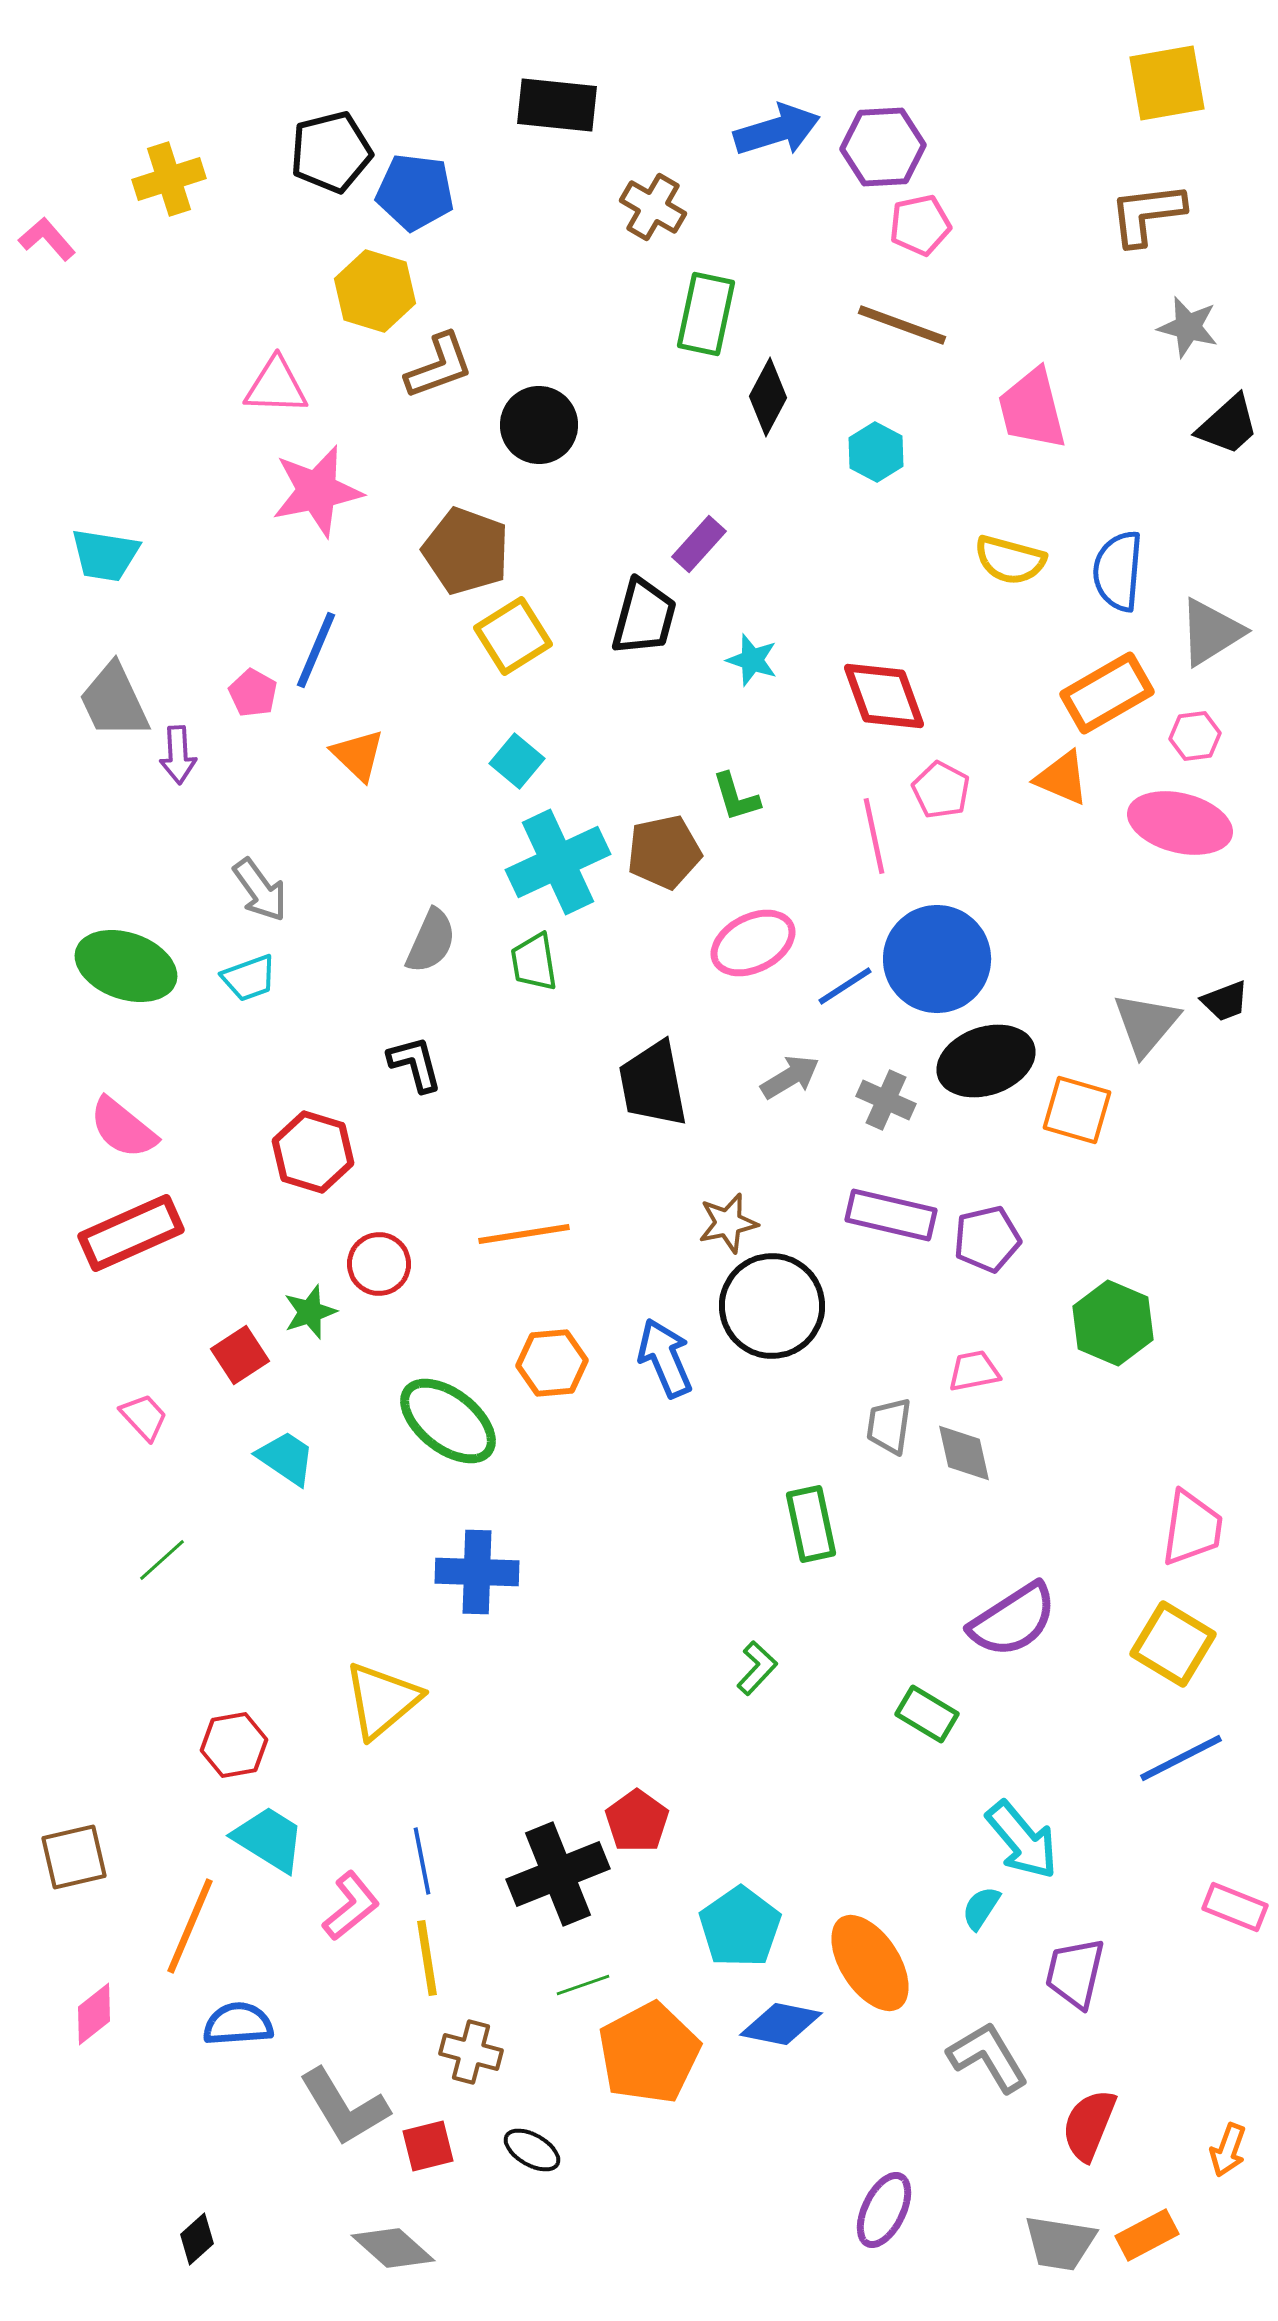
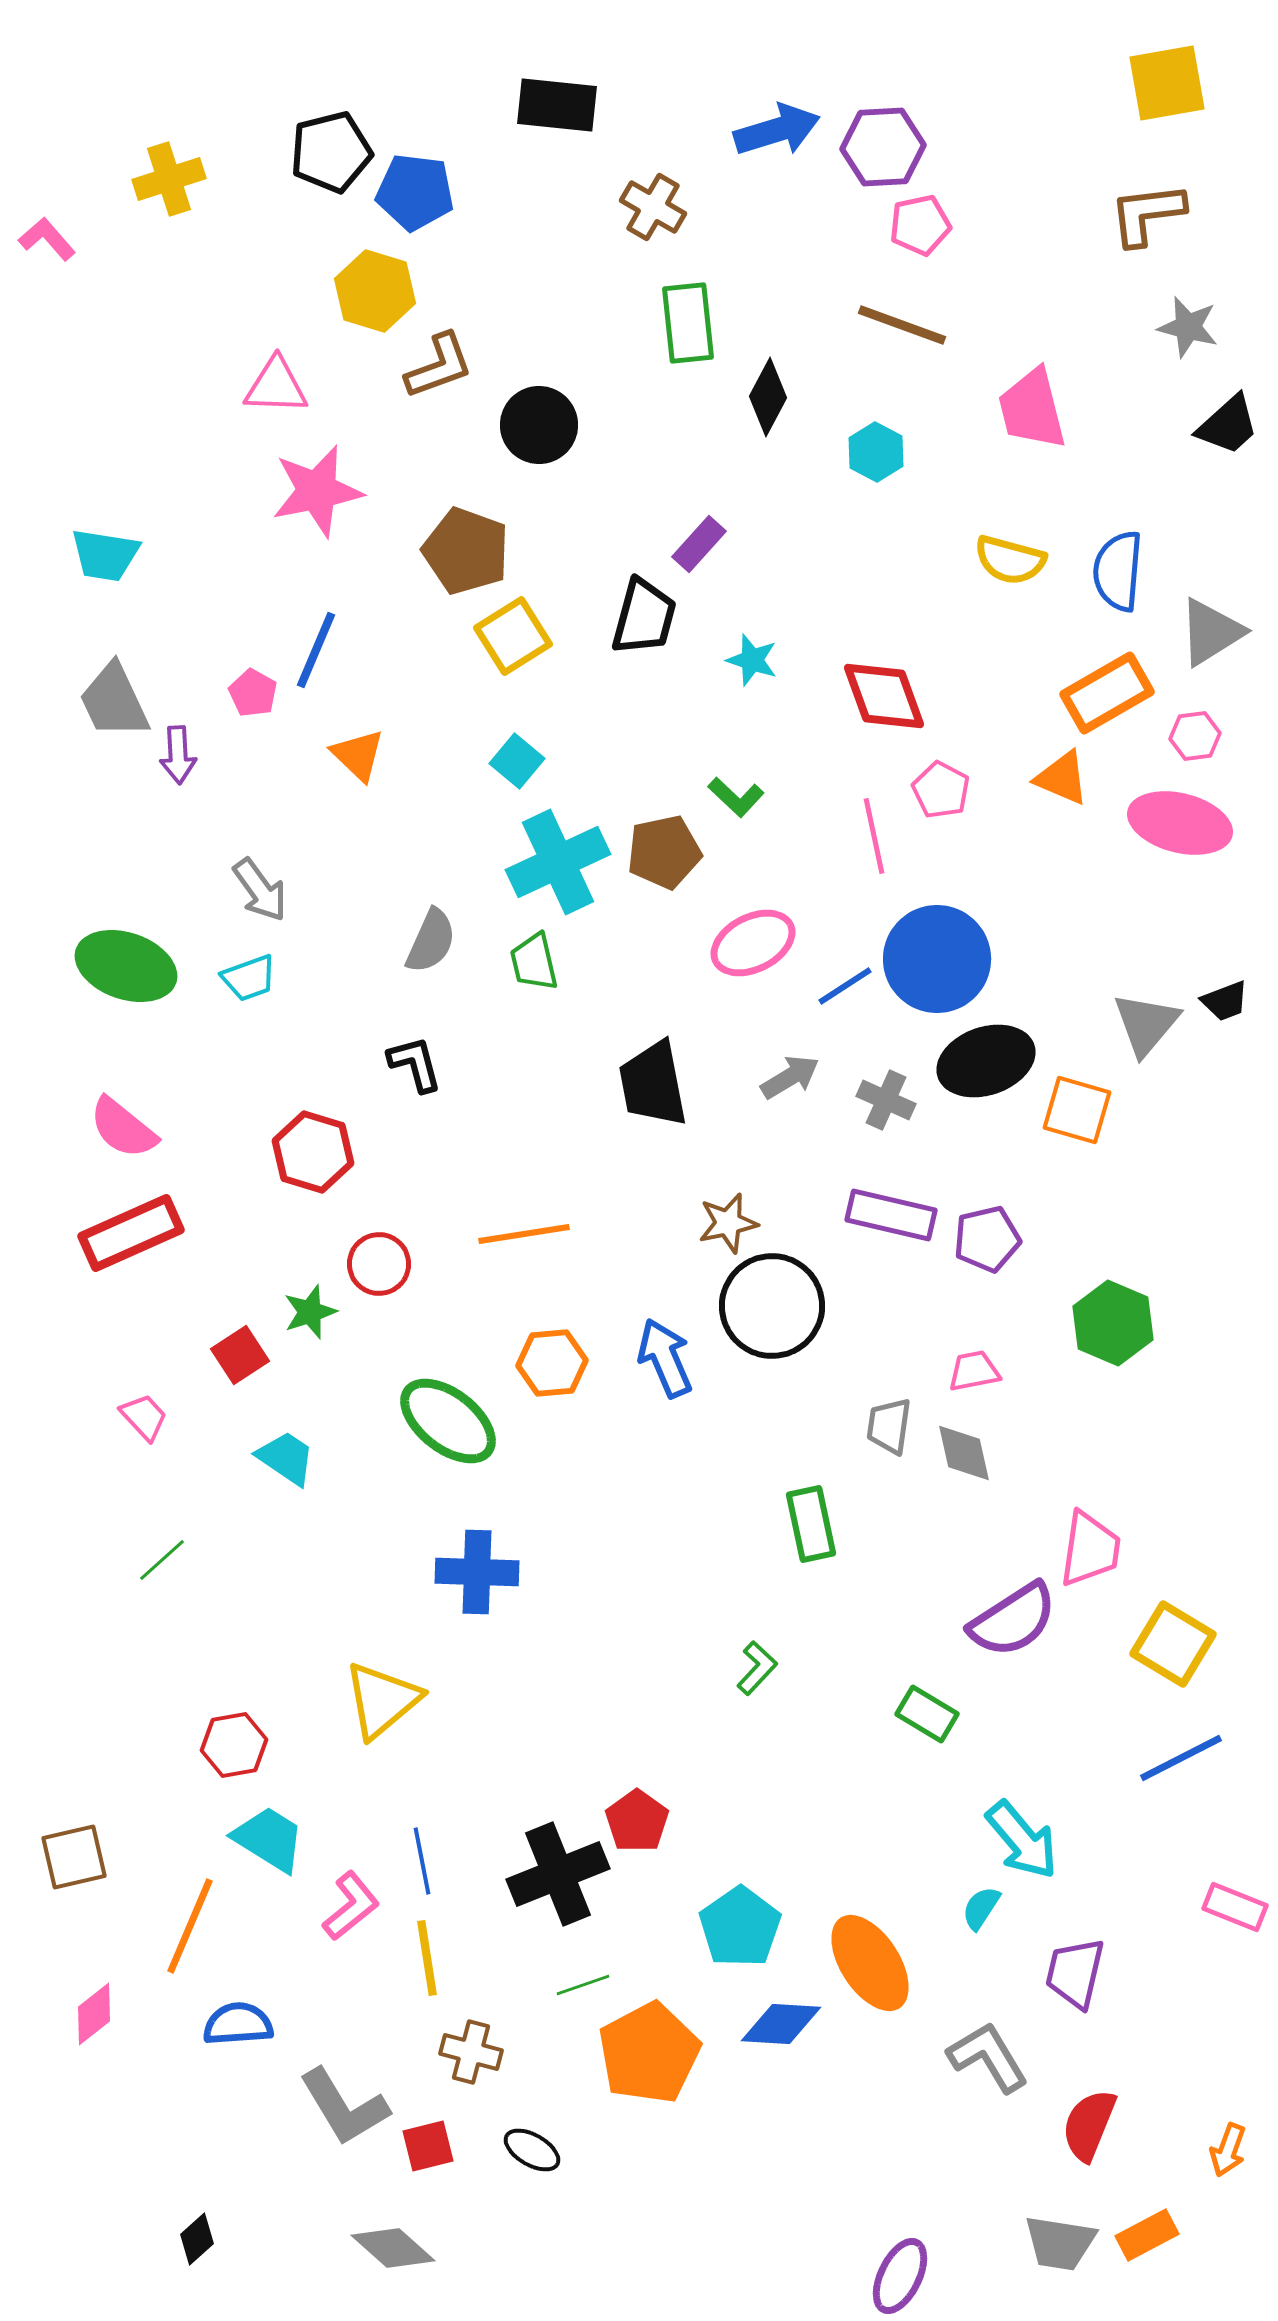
green rectangle at (706, 314): moved 18 px left, 9 px down; rotated 18 degrees counterclockwise
green L-shape at (736, 797): rotated 30 degrees counterclockwise
green trapezoid at (534, 962): rotated 4 degrees counterclockwise
pink trapezoid at (1192, 1528): moved 102 px left, 21 px down
blue diamond at (781, 2024): rotated 8 degrees counterclockwise
purple ellipse at (884, 2210): moved 16 px right, 66 px down
